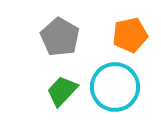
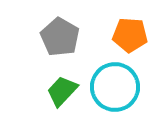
orange pentagon: rotated 16 degrees clockwise
